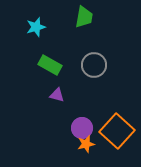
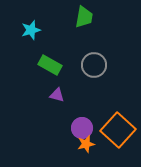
cyan star: moved 5 px left, 3 px down
orange square: moved 1 px right, 1 px up
